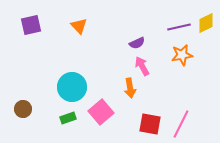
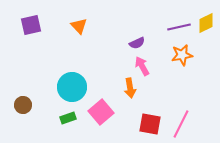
brown circle: moved 4 px up
